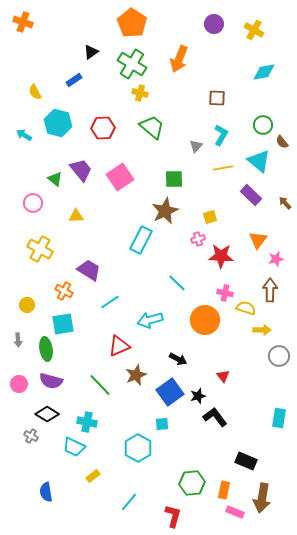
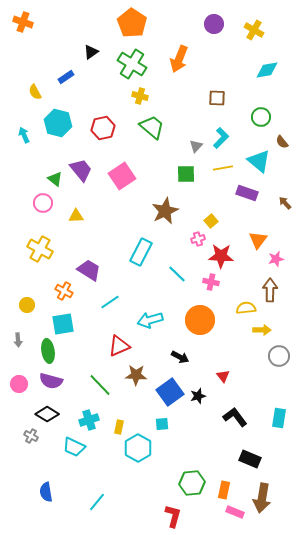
cyan diamond at (264, 72): moved 3 px right, 2 px up
blue rectangle at (74, 80): moved 8 px left, 3 px up
yellow cross at (140, 93): moved 3 px down
green circle at (263, 125): moved 2 px left, 8 px up
red hexagon at (103, 128): rotated 10 degrees counterclockwise
cyan arrow at (24, 135): rotated 35 degrees clockwise
cyan L-shape at (221, 135): moved 3 px down; rotated 15 degrees clockwise
pink square at (120, 177): moved 2 px right, 1 px up
green square at (174, 179): moved 12 px right, 5 px up
purple rectangle at (251, 195): moved 4 px left, 2 px up; rotated 25 degrees counterclockwise
pink circle at (33, 203): moved 10 px right
yellow square at (210, 217): moved 1 px right, 4 px down; rotated 24 degrees counterclockwise
cyan rectangle at (141, 240): moved 12 px down
cyan line at (177, 283): moved 9 px up
pink cross at (225, 293): moved 14 px left, 11 px up
yellow semicircle at (246, 308): rotated 24 degrees counterclockwise
orange circle at (205, 320): moved 5 px left
green ellipse at (46, 349): moved 2 px right, 2 px down
black arrow at (178, 359): moved 2 px right, 2 px up
brown star at (136, 375): rotated 25 degrees clockwise
black L-shape at (215, 417): moved 20 px right
cyan cross at (87, 422): moved 2 px right, 2 px up; rotated 30 degrees counterclockwise
black rectangle at (246, 461): moved 4 px right, 2 px up
yellow rectangle at (93, 476): moved 26 px right, 49 px up; rotated 40 degrees counterclockwise
cyan line at (129, 502): moved 32 px left
